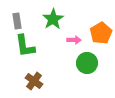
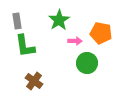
green star: moved 6 px right, 1 px down
orange pentagon: rotated 30 degrees counterclockwise
pink arrow: moved 1 px right, 1 px down
